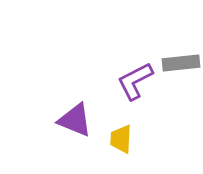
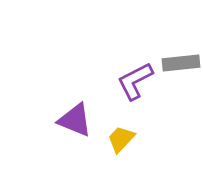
yellow trapezoid: rotated 40 degrees clockwise
